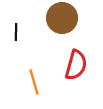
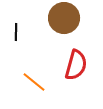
brown circle: moved 2 px right
orange line: rotated 35 degrees counterclockwise
